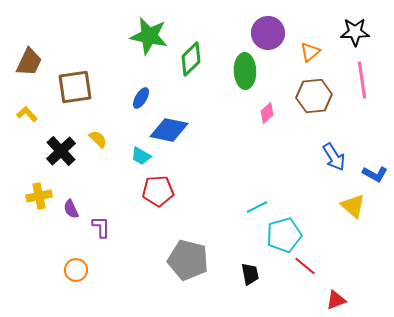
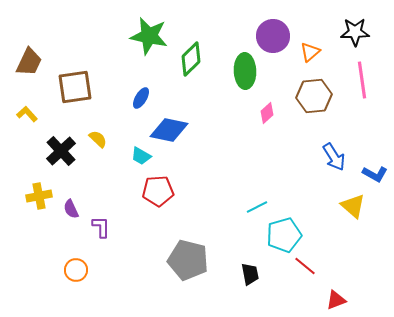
purple circle: moved 5 px right, 3 px down
